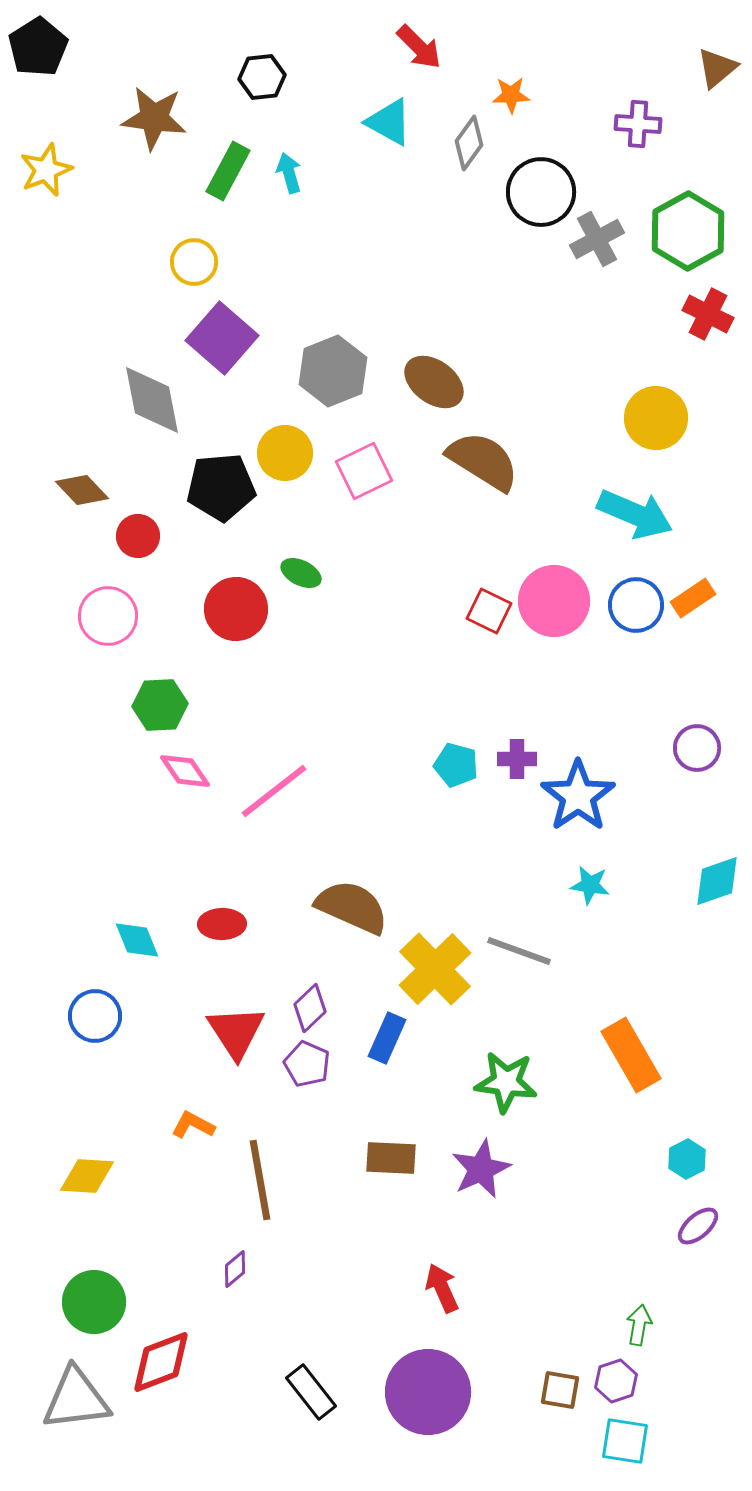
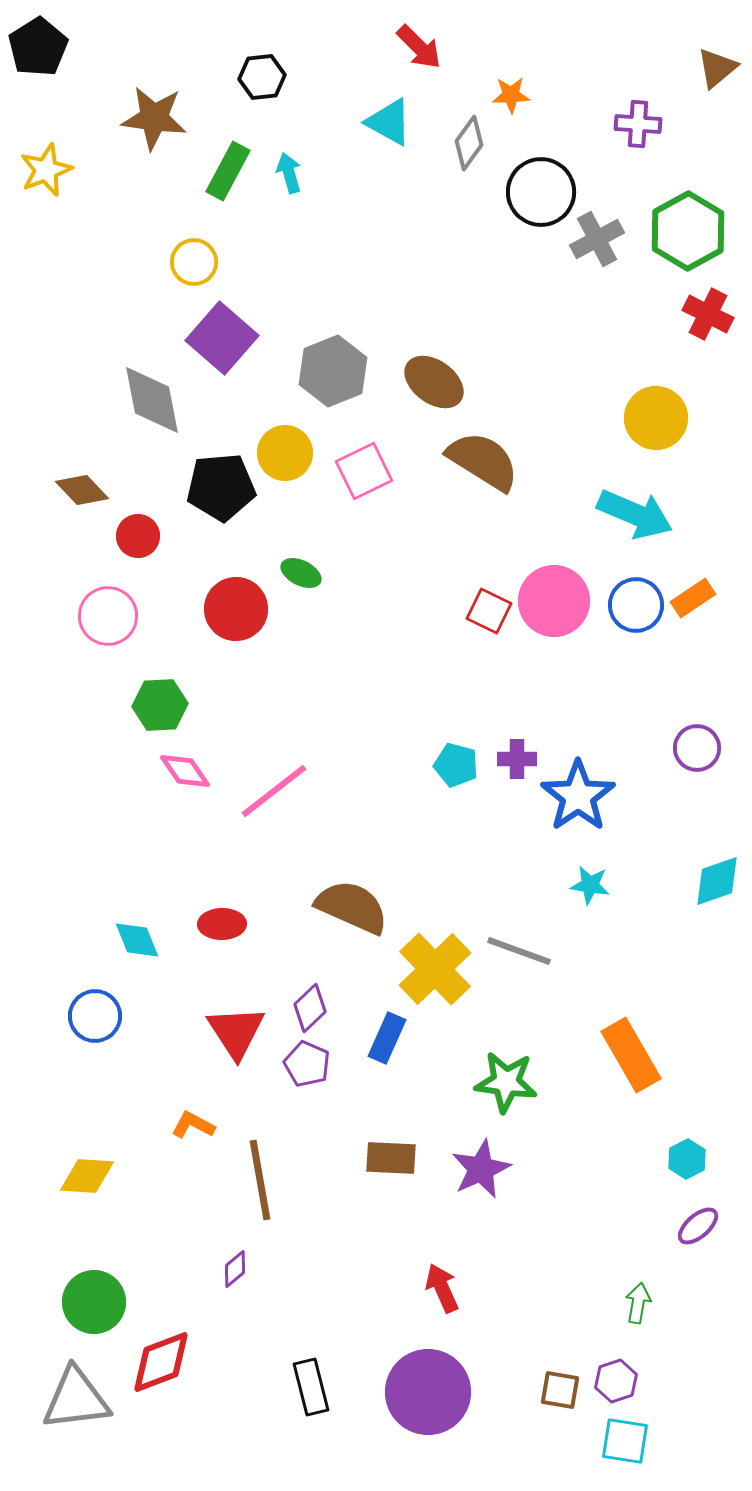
green arrow at (639, 1325): moved 1 px left, 22 px up
black rectangle at (311, 1392): moved 5 px up; rotated 24 degrees clockwise
